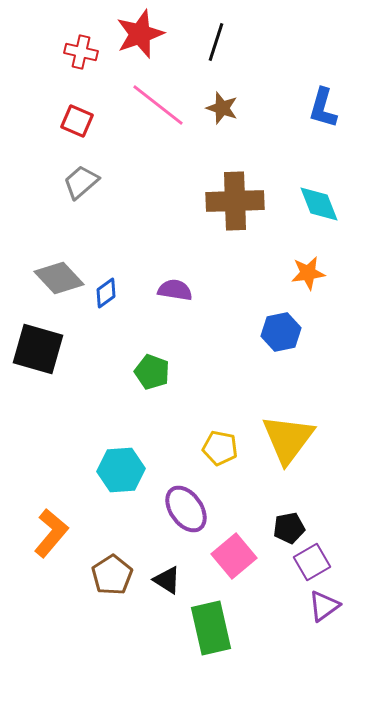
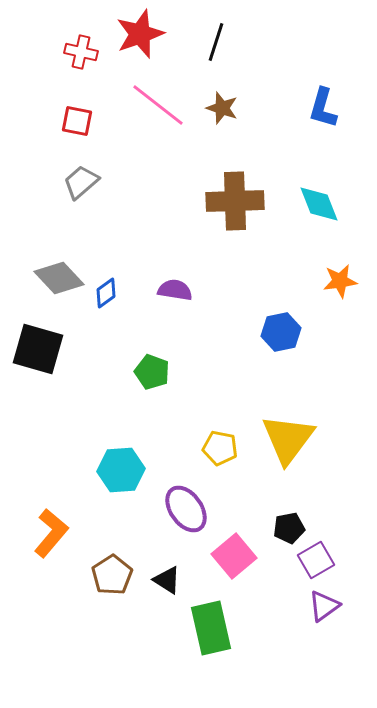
red square: rotated 12 degrees counterclockwise
orange star: moved 32 px right, 8 px down
purple square: moved 4 px right, 2 px up
